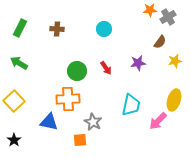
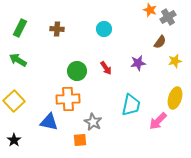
orange star: rotated 24 degrees clockwise
green arrow: moved 1 px left, 3 px up
yellow ellipse: moved 1 px right, 2 px up
